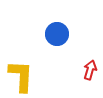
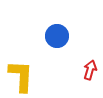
blue circle: moved 2 px down
